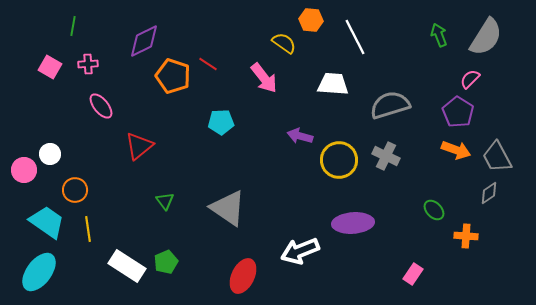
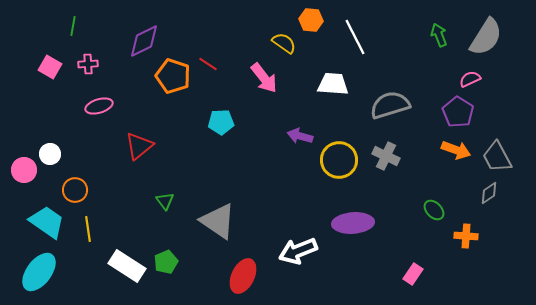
pink semicircle at (470, 79): rotated 20 degrees clockwise
pink ellipse at (101, 106): moved 2 px left; rotated 68 degrees counterclockwise
gray triangle at (228, 208): moved 10 px left, 13 px down
white arrow at (300, 251): moved 2 px left
